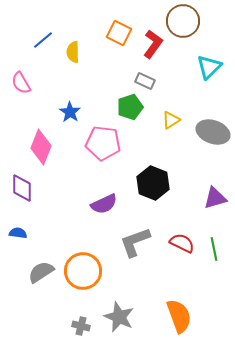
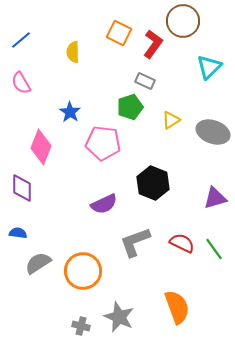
blue line: moved 22 px left
green line: rotated 25 degrees counterclockwise
gray semicircle: moved 3 px left, 9 px up
orange semicircle: moved 2 px left, 9 px up
